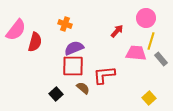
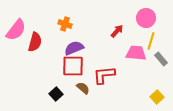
yellow square: moved 8 px right, 1 px up
